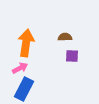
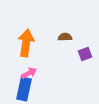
purple square: moved 13 px right, 2 px up; rotated 24 degrees counterclockwise
pink arrow: moved 9 px right, 5 px down
blue rectangle: rotated 15 degrees counterclockwise
